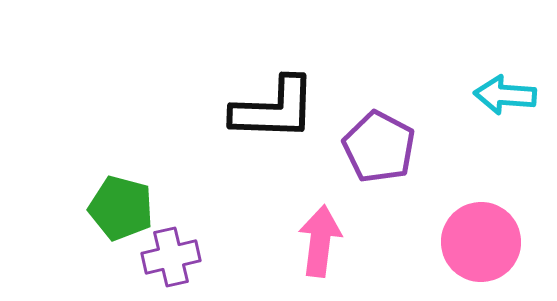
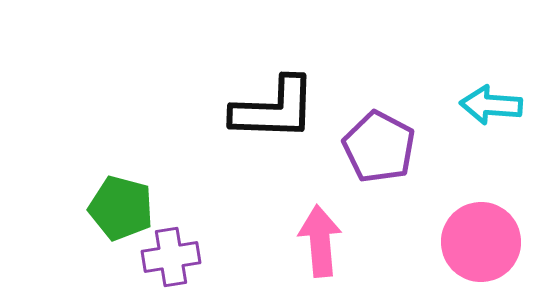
cyan arrow: moved 14 px left, 10 px down
pink arrow: rotated 12 degrees counterclockwise
purple cross: rotated 4 degrees clockwise
